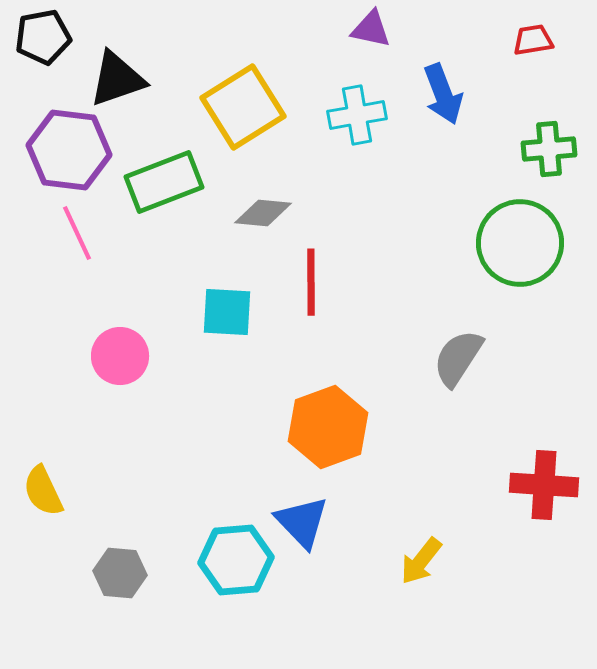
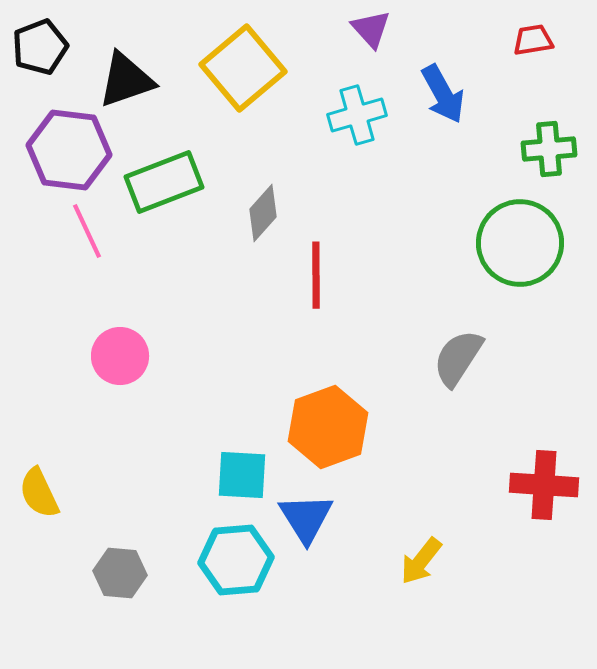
purple triangle: rotated 36 degrees clockwise
black pentagon: moved 3 px left, 10 px down; rotated 10 degrees counterclockwise
black triangle: moved 9 px right, 1 px down
blue arrow: rotated 8 degrees counterclockwise
yellow square: moved 39 px up; rotated 8 degrees counterclockwise
cyan cross: rotated 6 degrees counterclockwise
gray diamond: rotated 54 degrees counterclockwise
pink line: moved 10 px right, 2 px up
red line: moved 5 px right, 7 px up
cyan square: moved 15 px right, 163 px down
yellow semicircle: moved 4 px left, 2 px down
blue triangle: moved 4 px right, 4 px up; rotated 12 degrees clockwise
